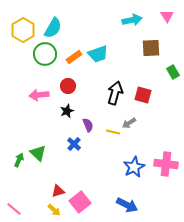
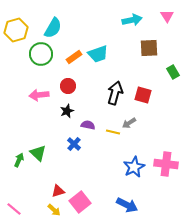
yellow hexagon: moved 7 px left; rotated 15 degrees clockwise
brown square: moved 2 px left
green circle: moved 4 px left
purple semicircle: rotated 56 degrees counterclockwise
